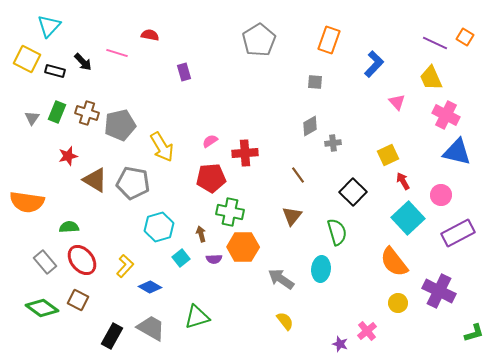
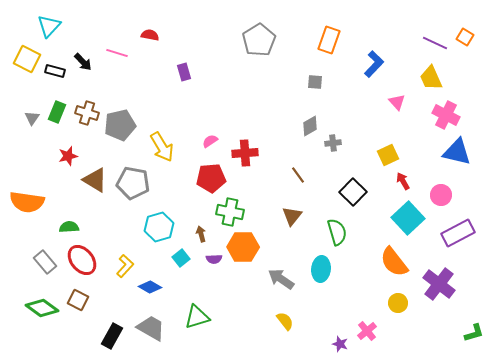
purple cross at (439, 291): moved 7 px up; rotated 12 degrees clockwise
